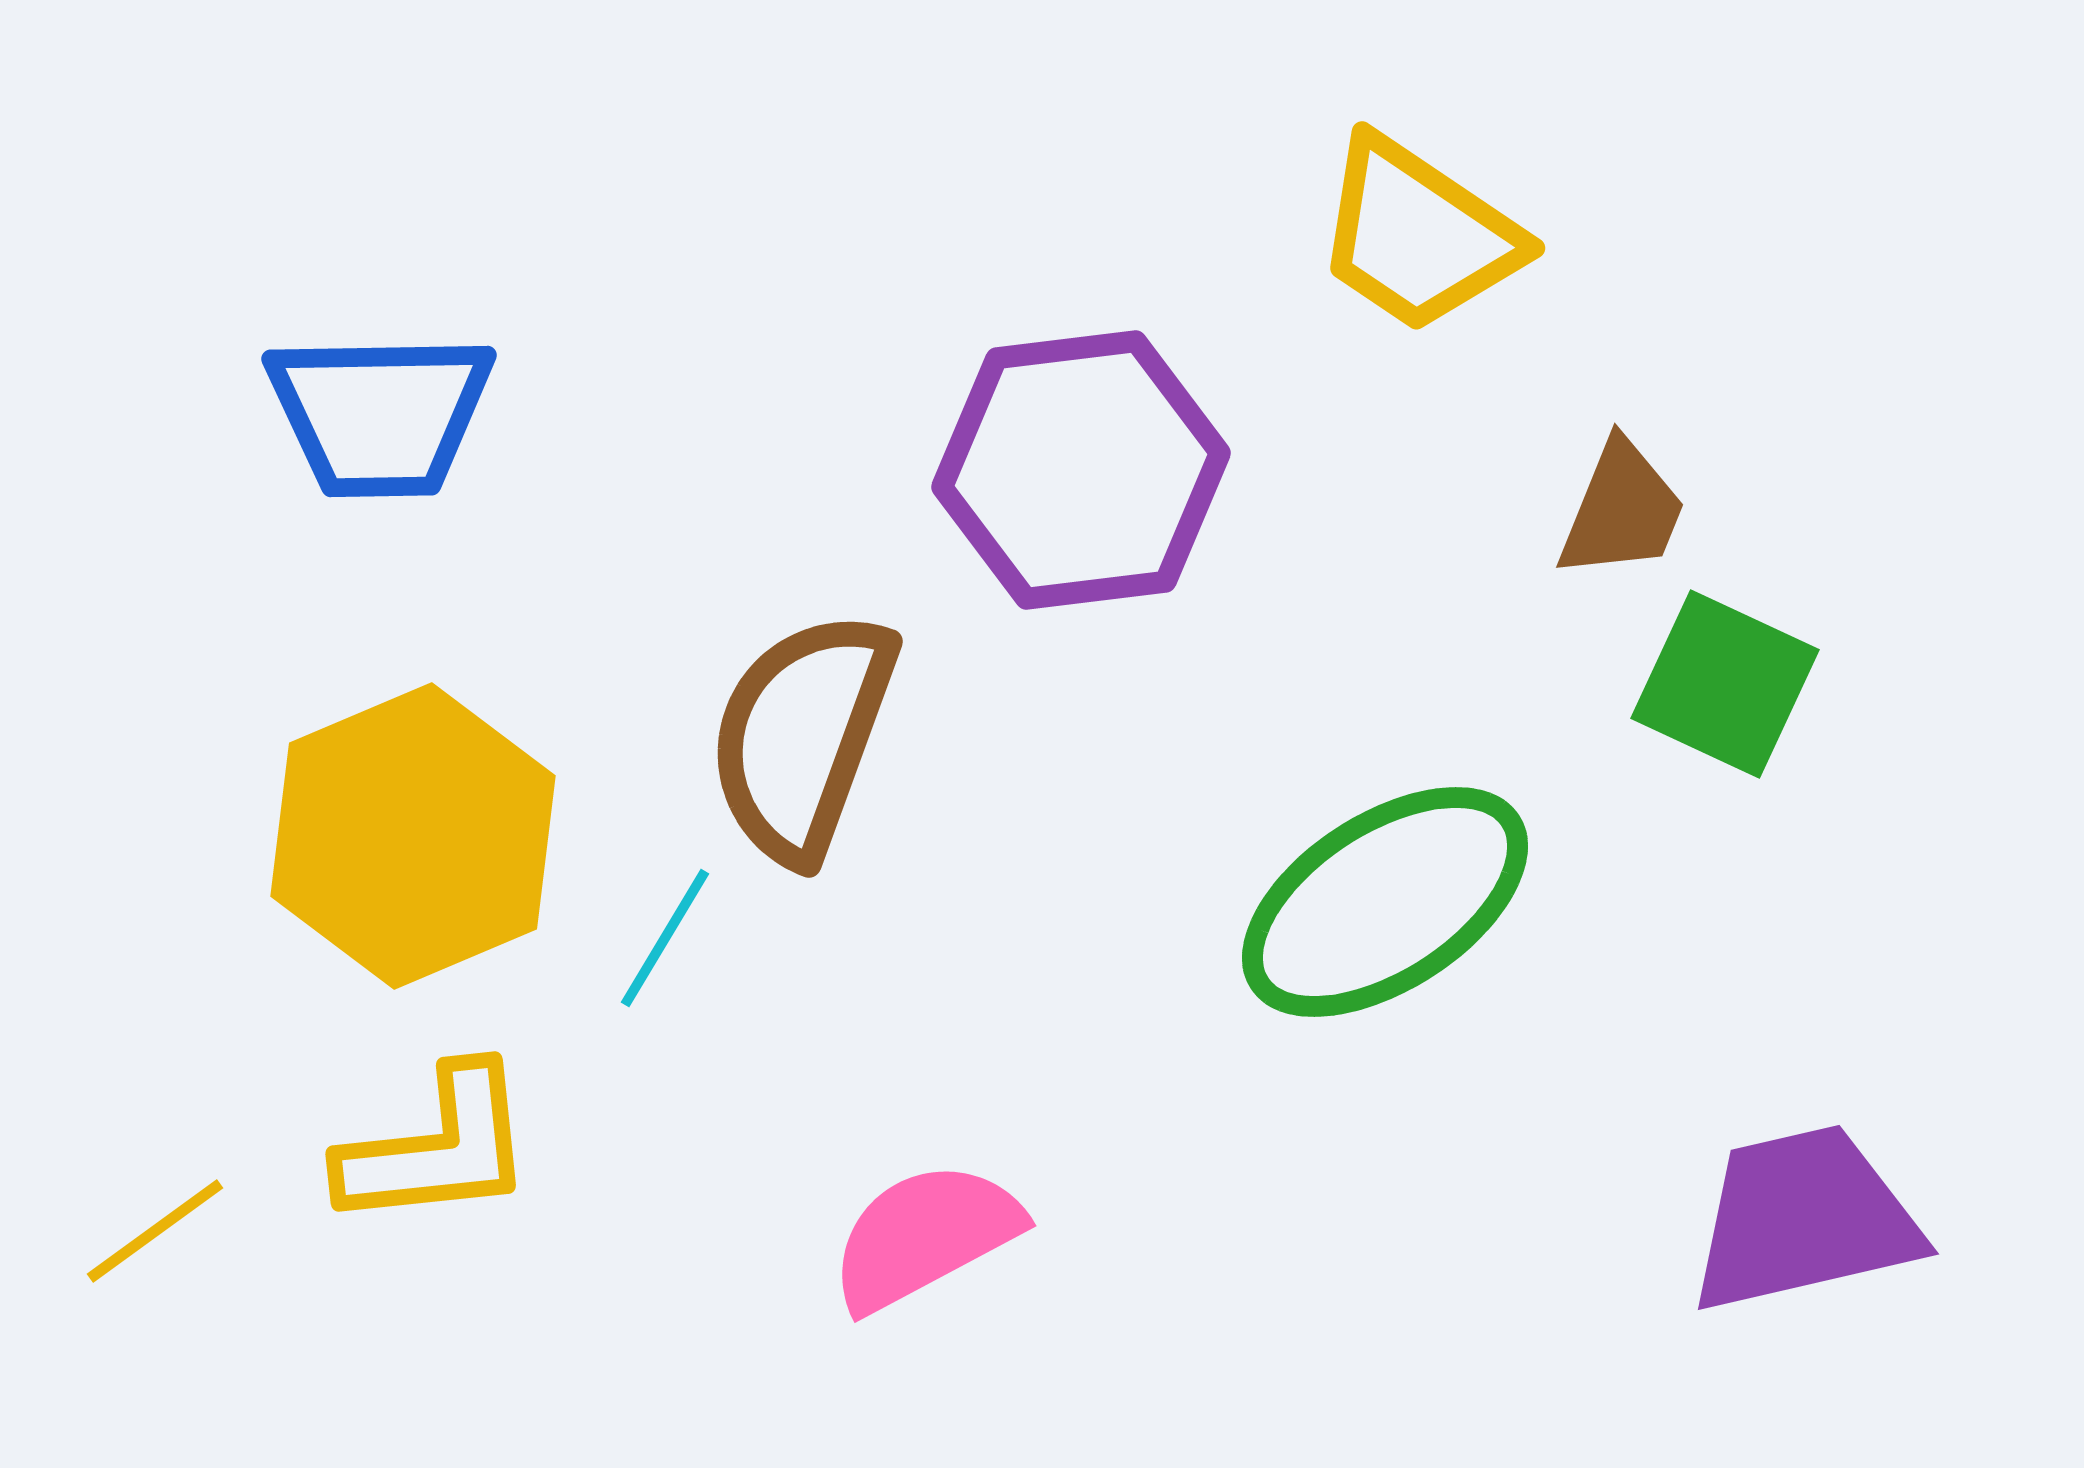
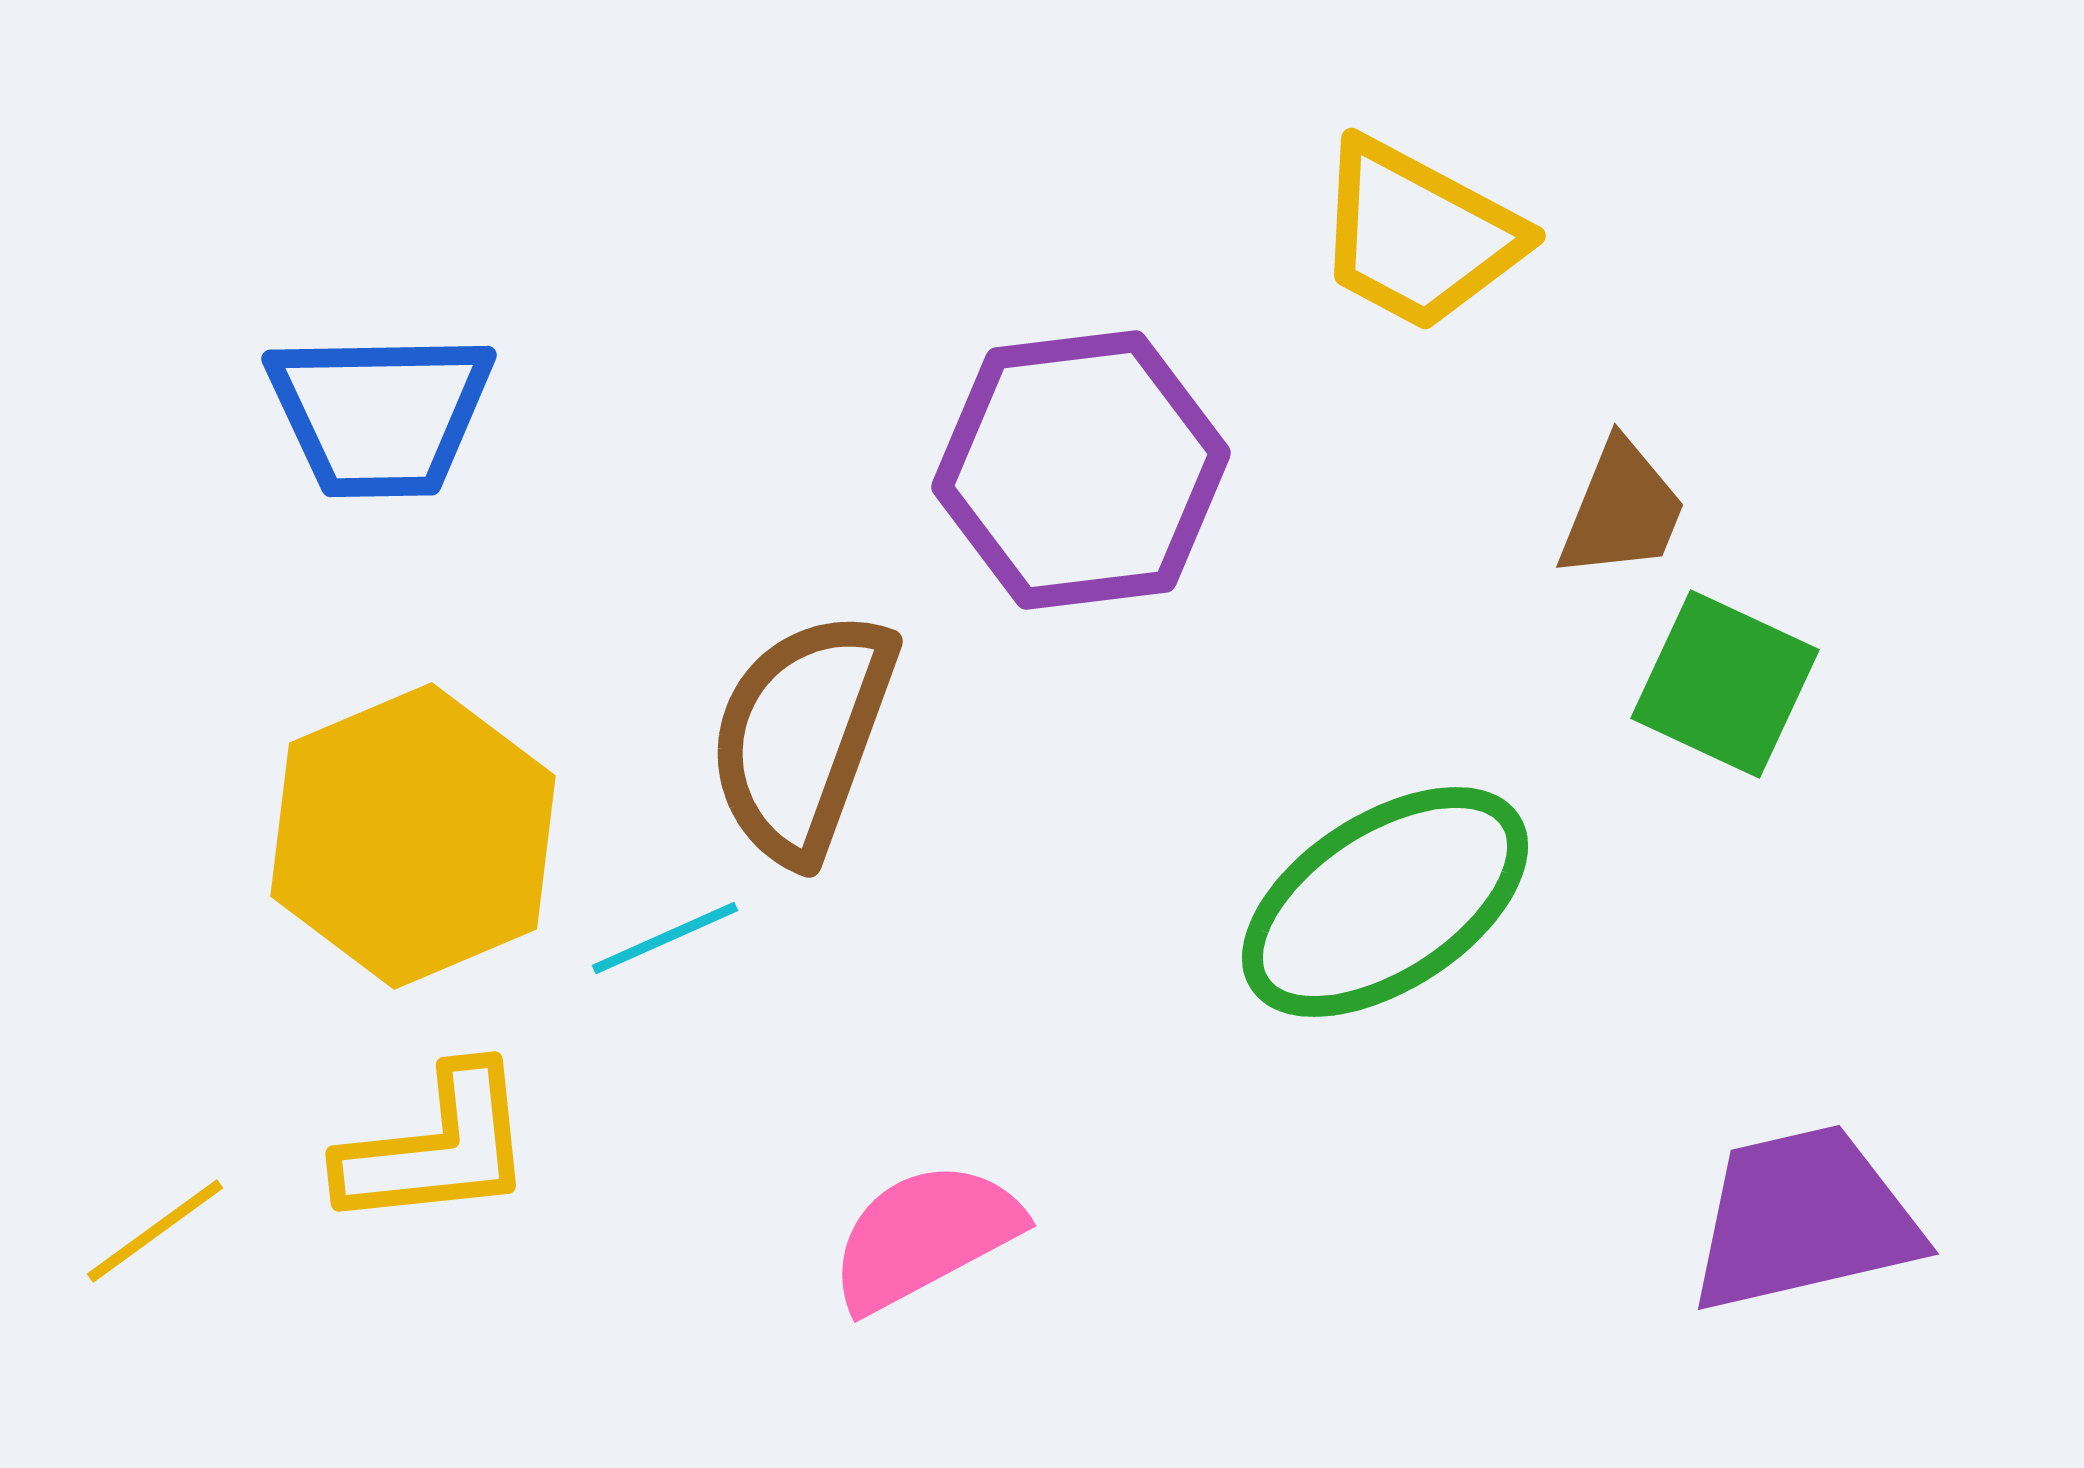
yellow trapezoid: rotated 6 degrees counterclockwise
cyan line: rotated 35 degrees clockwise
